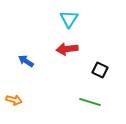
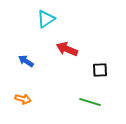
cyan triangle: moved 23 px left; rotated 24 degrees clockwise
red arrow: rotated 30 degrees clockwise
black square: rotated 28 degrees counterclockwise
orange arrow: moved 9 px right, 1 px up
